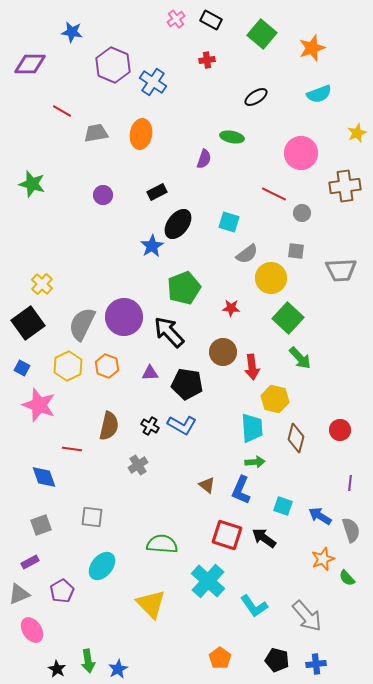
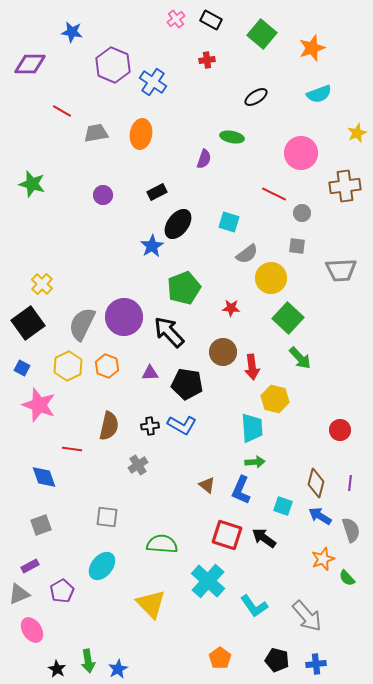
gray square at (296, 251): moved 1 px right, 5 px up
black cross at (150, 426): rotated 36 degrees counterclockwise
brown diamond at (296, 438): moved 20 px right, 45 px down
gray square at (92, 517): moved 15 px right
purple rectangle at (30, 562): moved 4 px down
